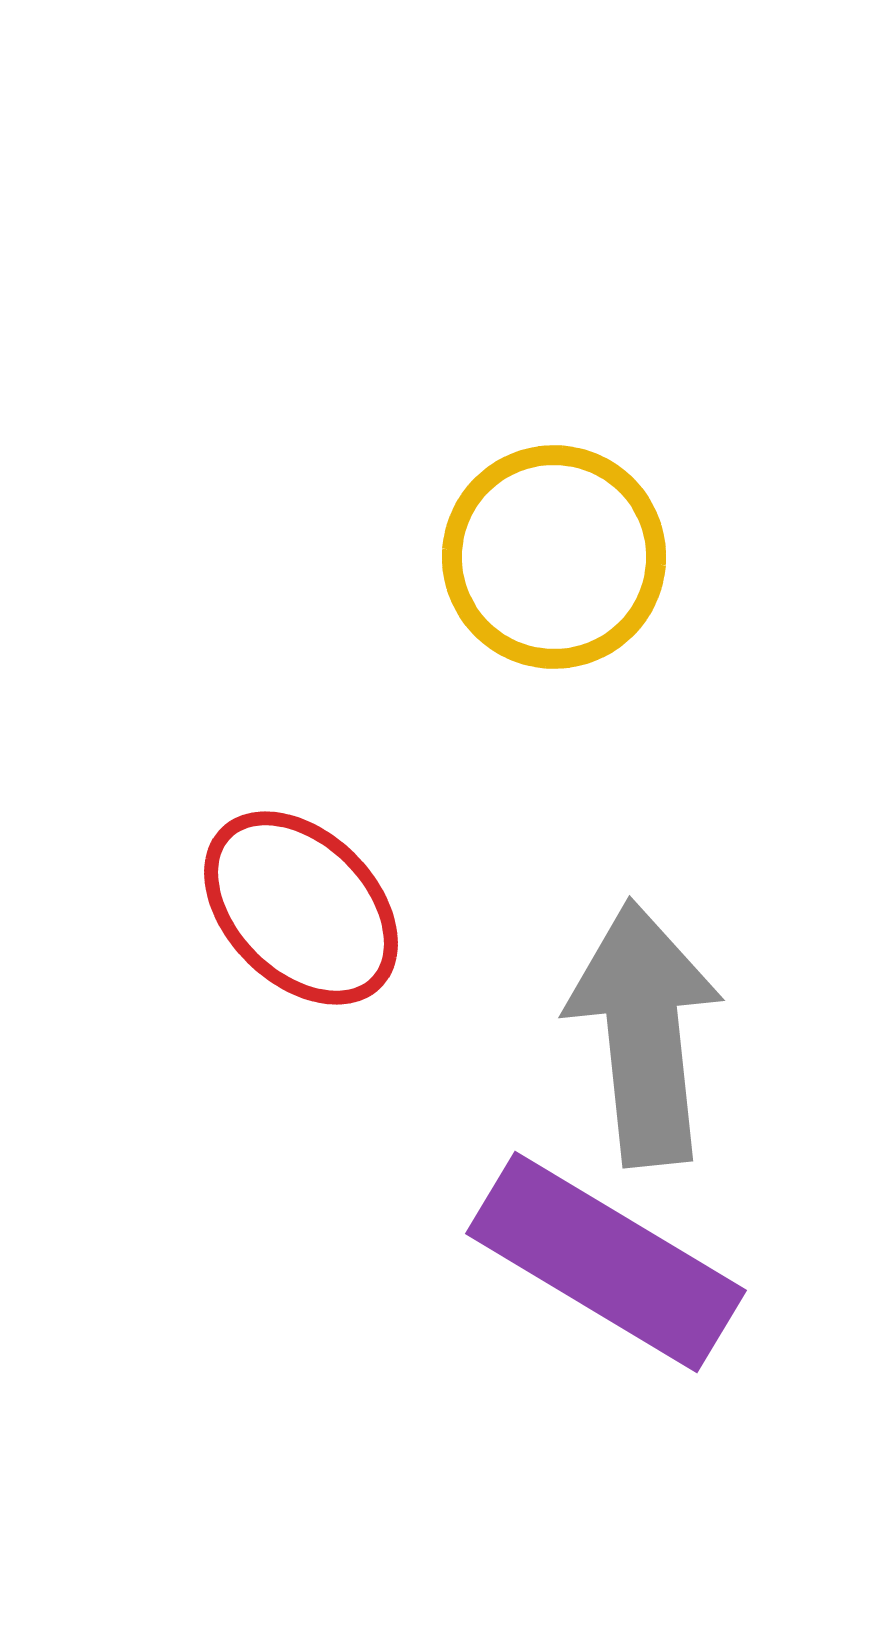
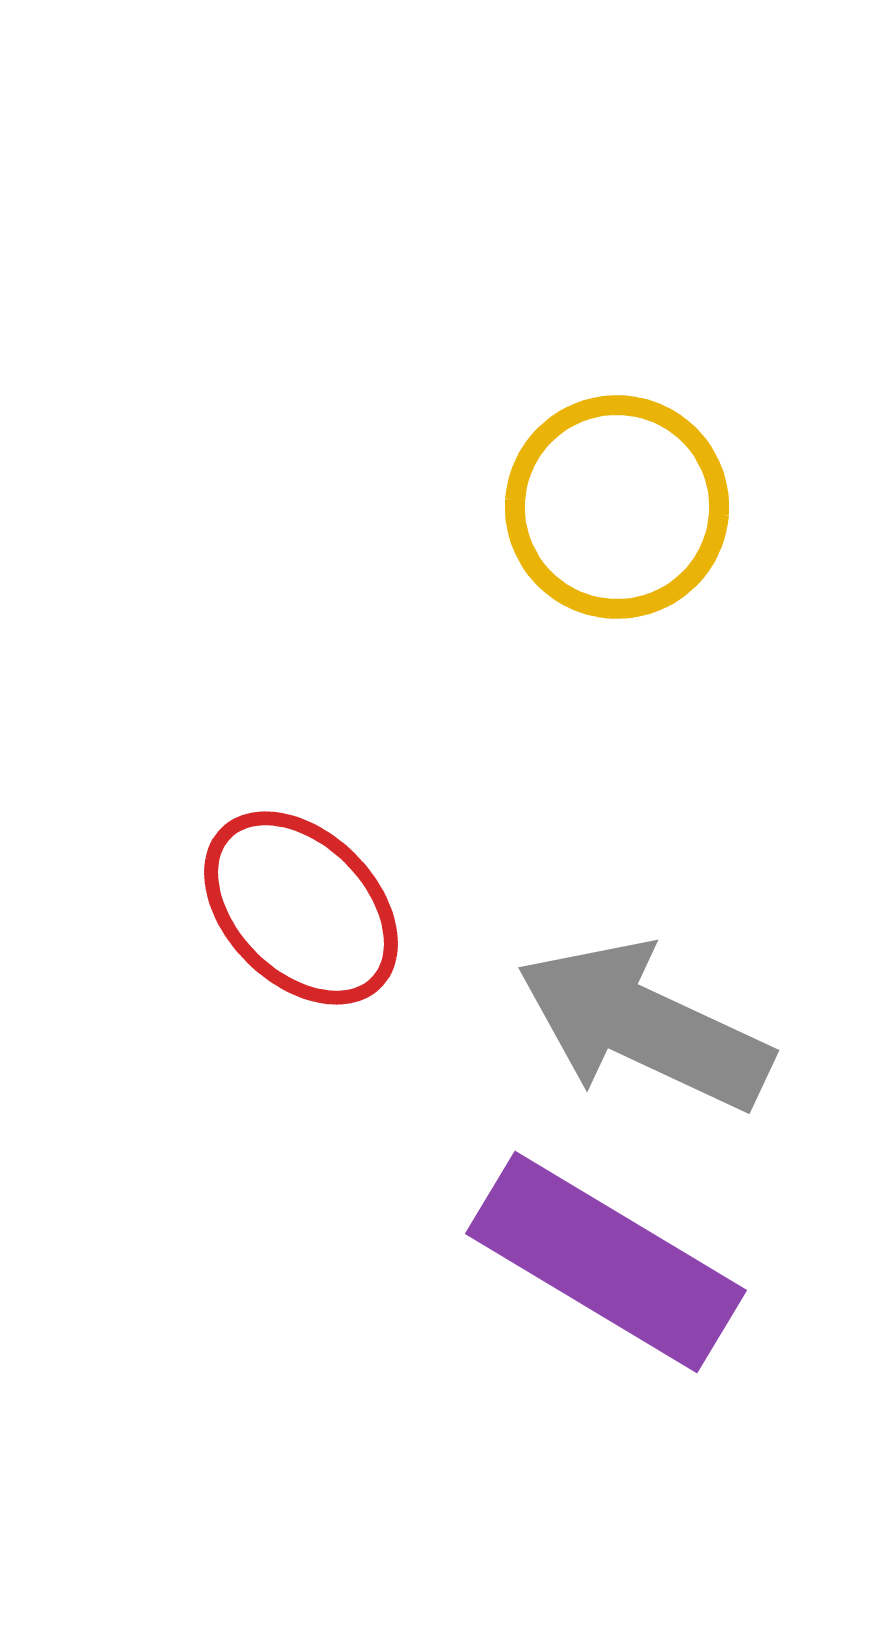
yellow circle: moved 63 px right, 50 px up
gray arrow: moved 7 px up; rotated 59 degrees counterclockwise
